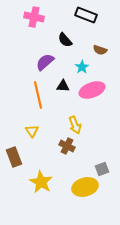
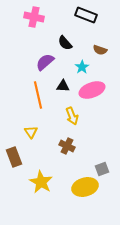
black semicircle: moved 3 px down
yellow arrow: moved 3 px left, 9 px up
yellow triangle: moved 1 px left, 1 px down
